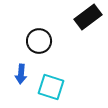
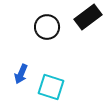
black circle: moved 8 px right, 14 px up
blue arrow: rotated 18 degrees clockwise
